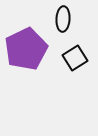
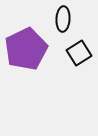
black square: moved 4 px right, 5 px up
